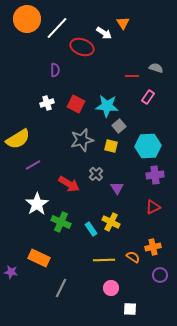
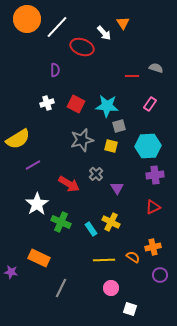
white line: moved 1 px up
white arrow: rotated 14 degrees clockwise
pink rectangle: moved 2 px right, 7 px down
gray square: rotated 24 degrees clockwise
white square: rotated 16 degrees clockwise
